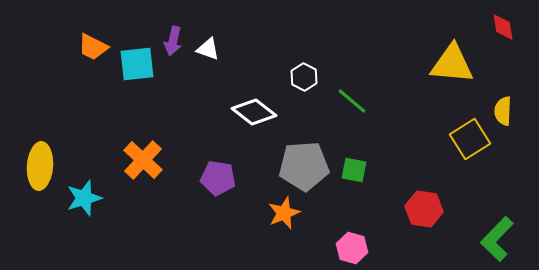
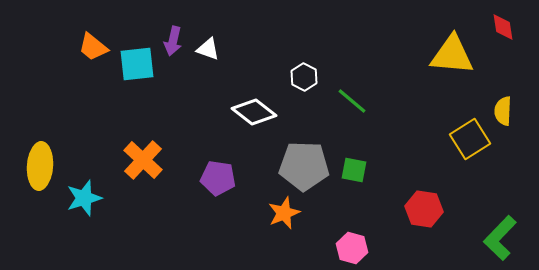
orange trapezoid: rotated 12 degrees clockwise
yellow triangle: moved 9 px up
gray pentagon: rotated 6 degrees clockwise
green L-shape: moved 3 px right, 1 px up
